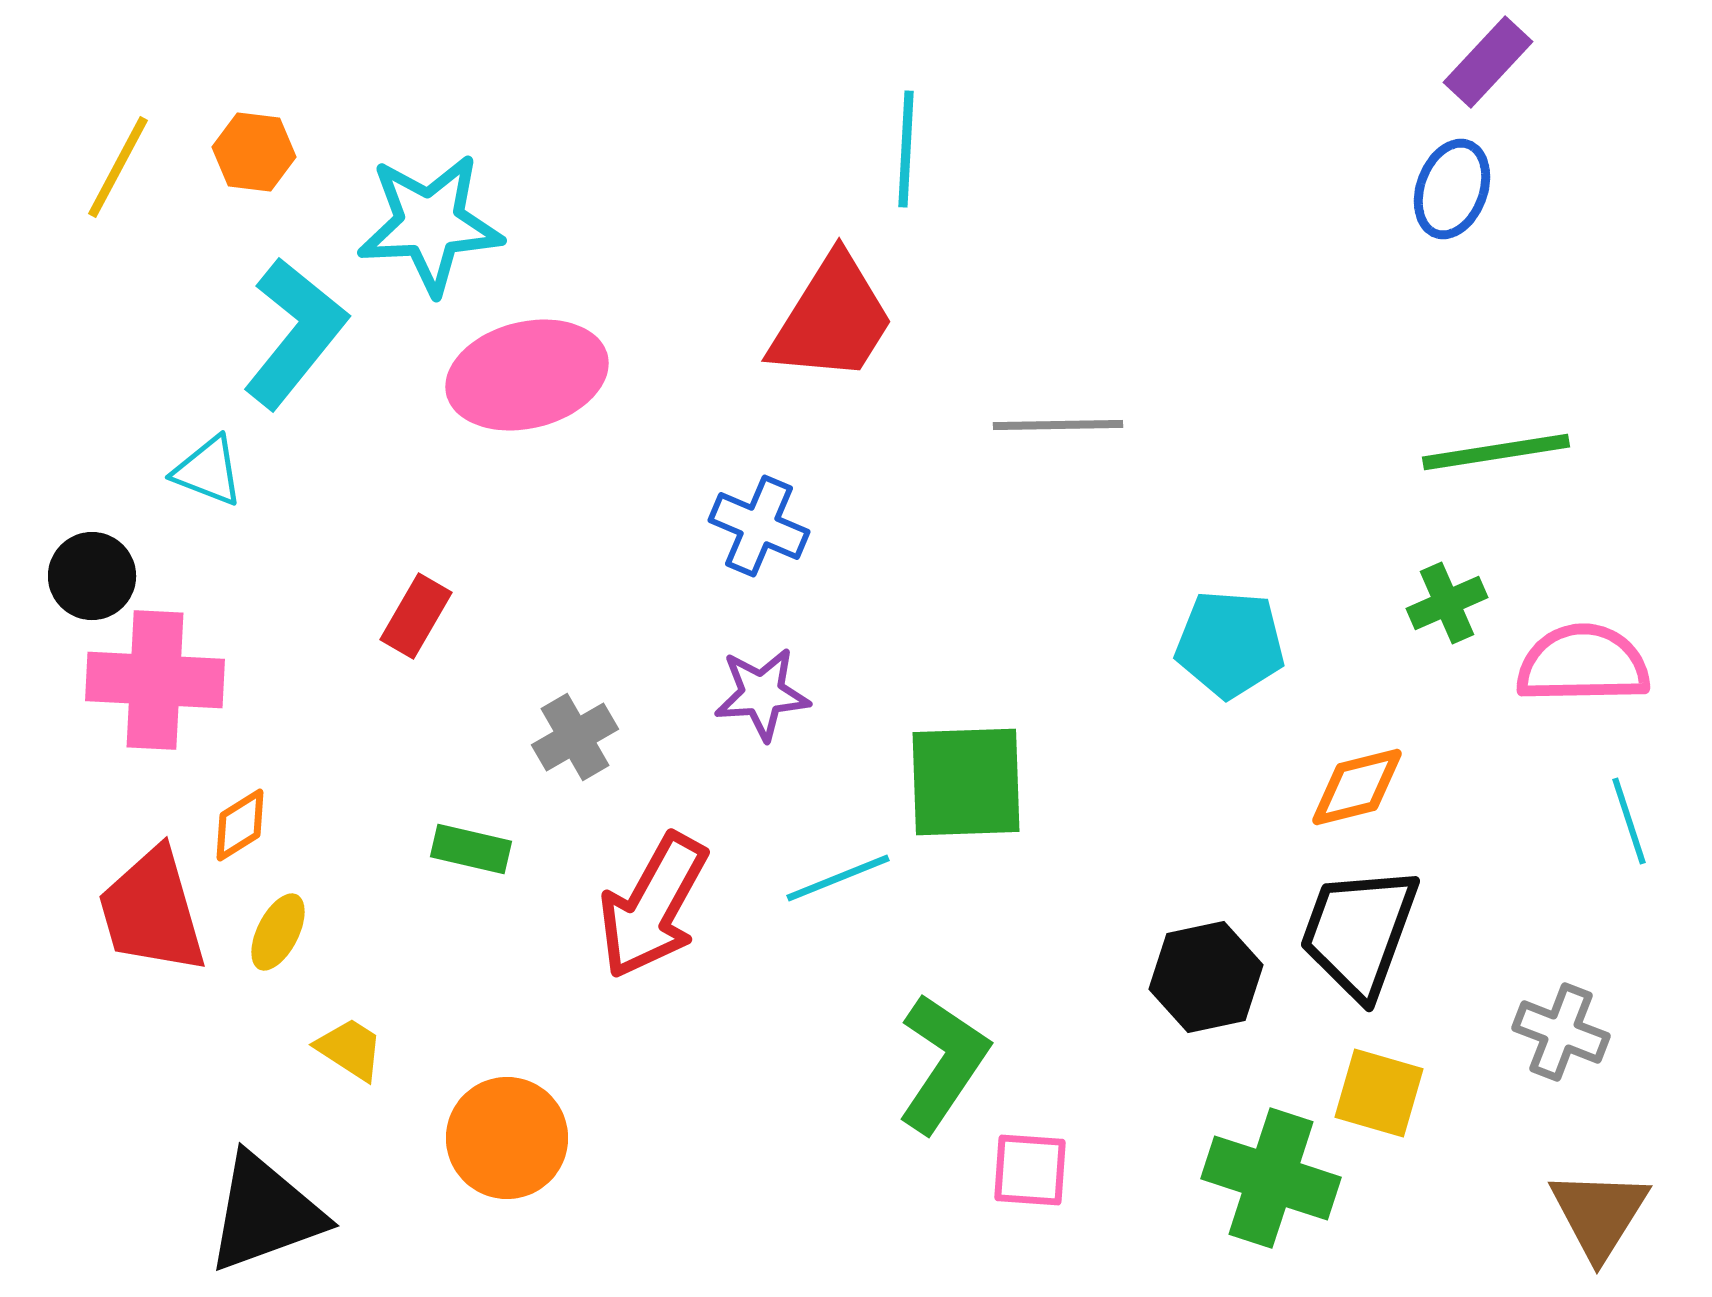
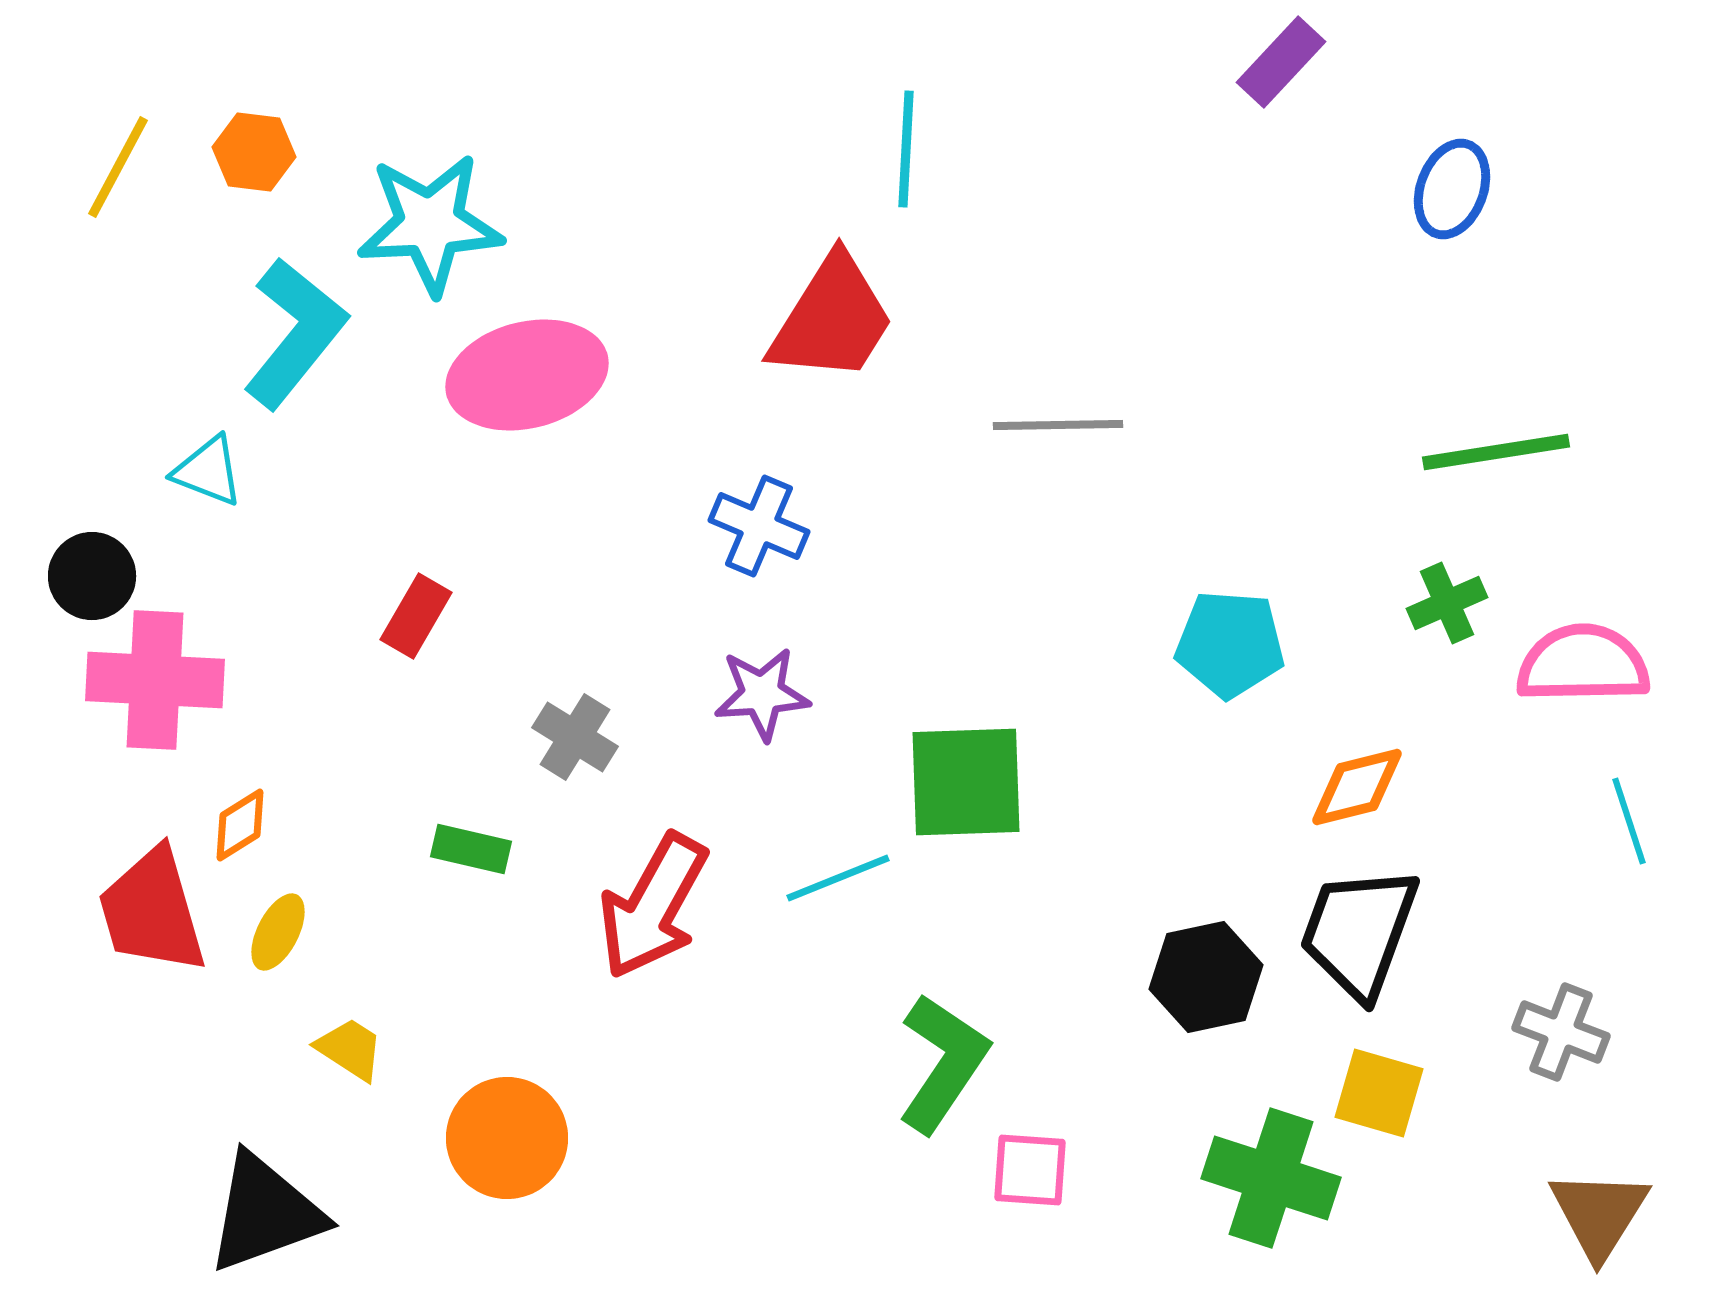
purple rectangle at (1488, 62): moved 207 px left
gray cross at (575, 737): rotated 28 degrees counterclockwise
